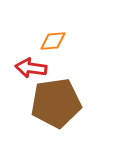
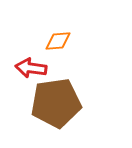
orange diamond: moved 5 px right
